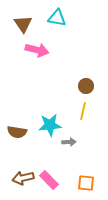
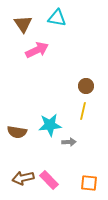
pink arrow: rotated 40 degrees counterclockwise
orange square: moved 3 px right
